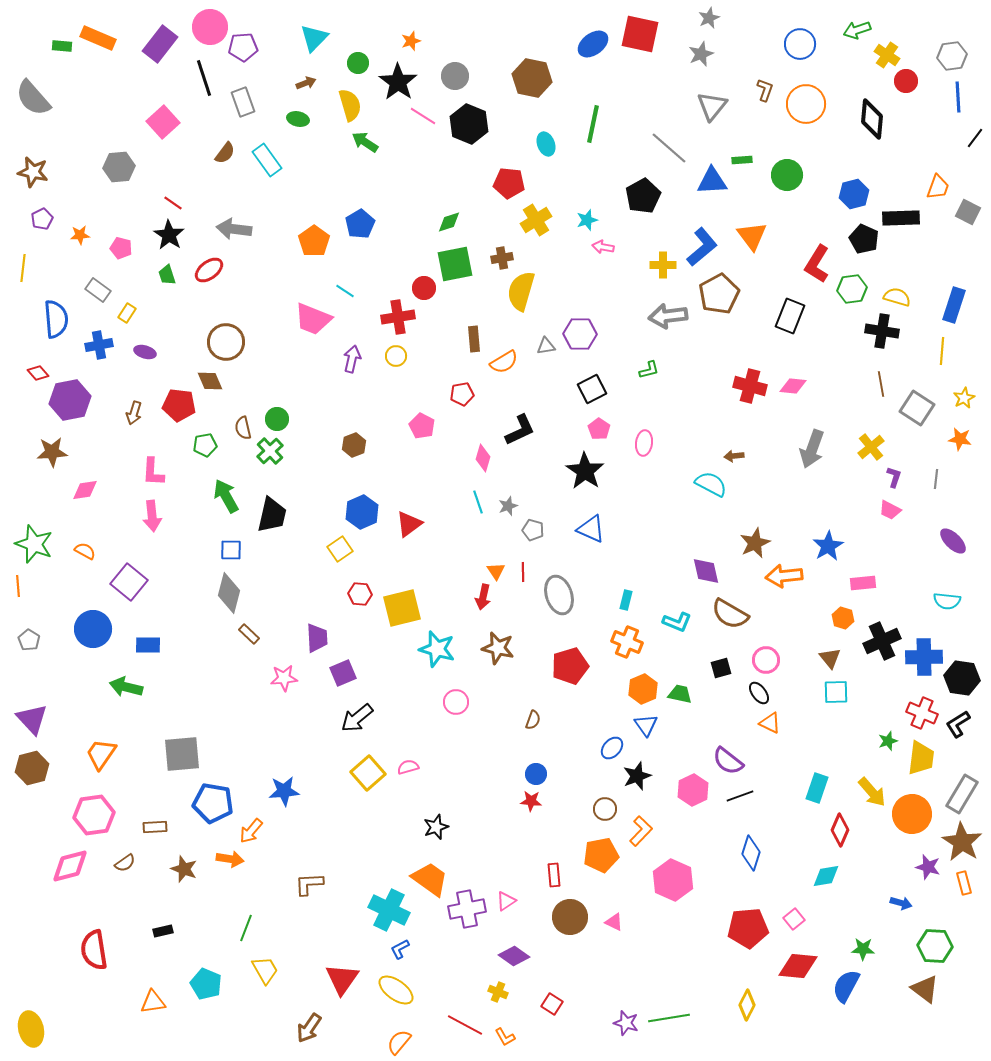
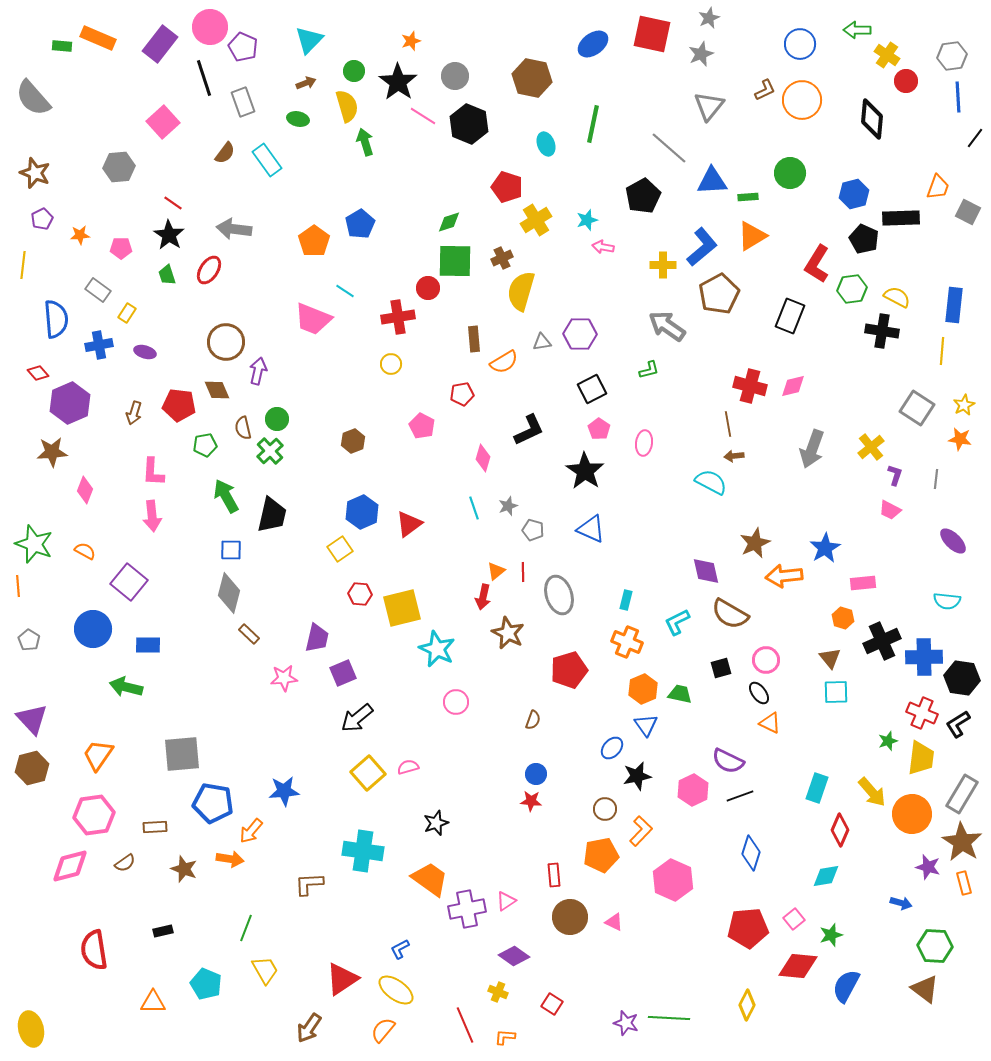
green arrow at (857, 30): rotated 20 degrees clockwise
red square at (640, 34): moved 12 px right
cyan triangle at (314, 38): moved 5 px left, 2 px down
purple pentagon at (243, 47): rotated 28 degrees clockwise
green circle at (358, 63): moved 4 px left, 8 px down
brown L-shape at (765, 90): rotated 45 degrees clockwise
orange circle at (806, 104): moved 4 px left, 4 px up
yellow semicircle at (350, 105): moved 3 px left, 1 px down
gray triangle at (712, 106): moved 3 px left
green arrow at (365, 142): rotated 40 degrees clockwise
green rectangle at (742, 160): moved 6 px right, 37 px down
brown star at (33, 172): moved 2 px right, 1 px down; rotated 8 degrees clockwise
green circle at (787, 175): moved 3 px right, 2 px up
red pentagon at (509, 183): moved 2 px left, 4 px down; rotated 12 degrees clockwise
orange triangle at (752, 236): rotated 36 degrees clockwise
pink pentagon at (121, 248): rotated 15 degrees counterclockwise
brown cross at (502, 258): rotated 15 degrees counterclockwise
green square at (455, 264): moved 3 px up; rotated 12 degrees clockwise
yellow line at (23, 268): moved 3 px up
red ellipse at (209, 270): rotated 20 degrees counterclockwise
red circle at (424, 288): moved 4 px right
yellow semicircle at (897, 297): rotated 12 degrees clockwise
blue rectangle at (954, 305): rotated 12 degrees counterclockwise
gray arrow at (668, 316): moved 1 px left, 10 px down; rotated 42 degrees clockwise
gray triangle at (546, 346): moved 4 px left, 4 px up
yellow circle at (396, 356): moved 5 px left, 8 px down
purple arrow at (352, 359): moved 94 px left, 12 px down
brown diamond at (210, 381): moved 7 px right, 9 px down
brown line at (881, 384): moved 153 px left, 40 px down
pink diamond at (793, 386): rotated 20 degrees counterclockwise
yellow star at (964, 398): moved 7 px down
purple hexagon at (70, 400): moved 3 px down; rotated 12 degrees counterclockwise
black L-shape at (520, 430): moved 9 px right
brown hexagon at (354, 445): moved 1 px left, 4 px up
purple L-shape at (894, 477): moved 1 px right, 2 px up
cyan semicircle at (711, 484): moved 2 px up
pink diamond at (85, 490): rotated 60 degrees counterclockwise
cyan line at (478, 502): moved 4 px left, 6 px down
blue star at (828, 546): moved 3 px left, 2 px down
orange triangle at (496, 571): rotated 24 degrees clockwise
cyan L-shape at (677, 622): rotated 132 degrees clockwise
purple trapezoid at (317, 638): rotated 16 degrees clockwise
brown star at (498, 648): moved 10 px right, 15 px up; rotated 12 degrees clockwise
cyan star at (437, 649): rotated 9 degrees clockwise
red pentagon at (570, 666): moved 1 px left, 4 px down
orange trapezoid at (101, 754): moved 3 px left, 1 px down
purple semicircle at (728, 761): rotated 12 degrees counterclockwise
black star at (637, 776): rotated 8 degrees clockwise
black star at (436, 827): moved 4 px up
cyan cross at (389, 910): moved 26 px left, 59 px up; rotated 18 degrees counterclockwise
green star at (863, 949): moved 32 px left, 14 px up; rotated 20 degrees counterclockwise
red triangle at (342, 979): rotated 21 degrees clockwise
orange triangle at (153, 1002): rotated 8 degrees clockwise
green line at (669, 1018): rotated 12 degrees clockwise
red line at (465, 1025): rotated 39 degrees clockwise
orange L-shape at (505, 1037): rotated 125 degrees clockwise
orange semicircle at (399, 1042): moved 16 px left, 12 px up
